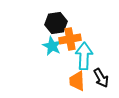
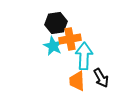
cyan star: moved 1 px right
